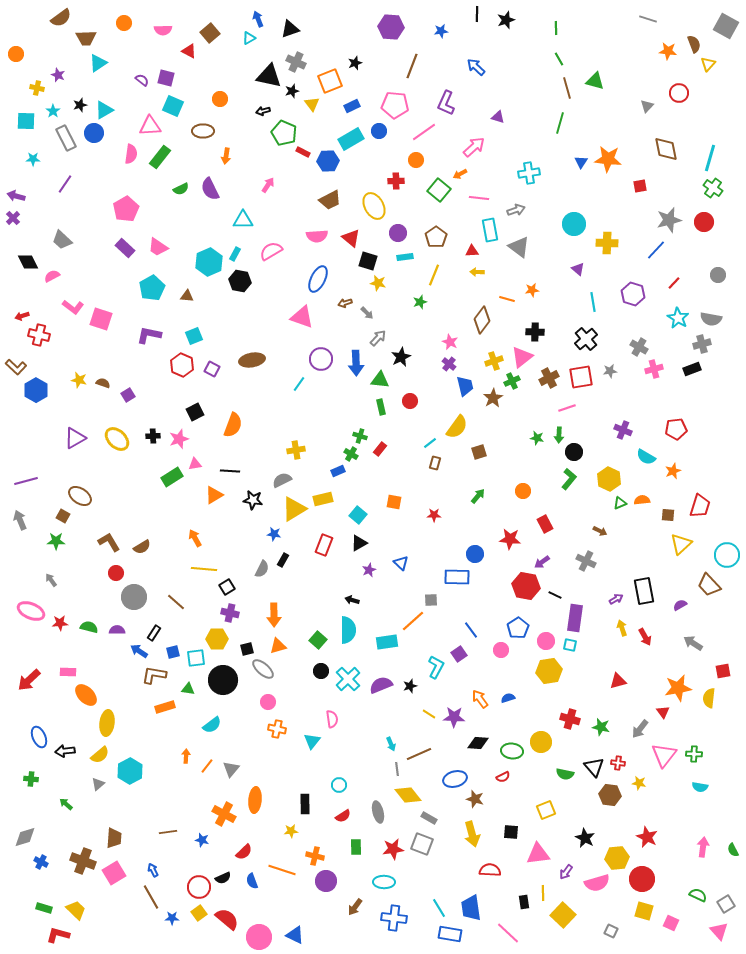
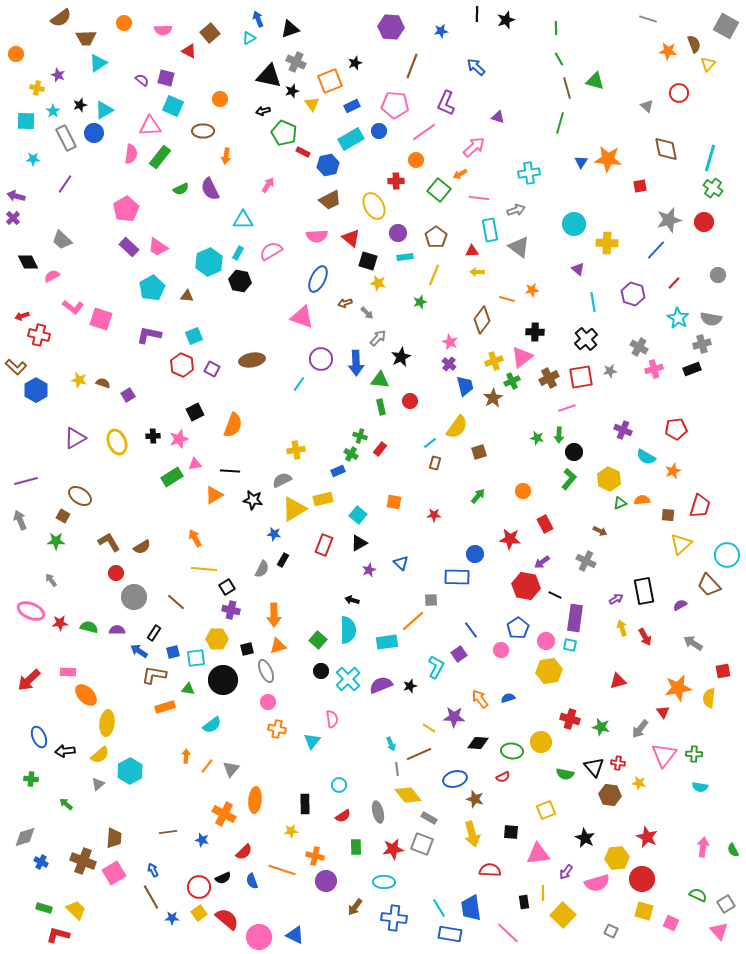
gray triangle at (647, 106): rotated 32 degrees counterclockwise
blue hexagon at (328, 161): moved 4 px down; rotated 10 degrees counterclockwise
purple rectangle at (125, 248): moved 4 px right, 1 px up
cyan rectangle at (235, 254): moved 3 px right, 1 px up
yellow ellipse at (117, 439): moved 3 px down; rotated 25 degrees clockwise
purple cross at (230, 613): moved 1 px right, 3 px up
gray ellipse at (263, 669): moved 3 px right, 2 px down; rotated 25 degrees clockwise
yellow line at (429, 714): moved 14 px down
